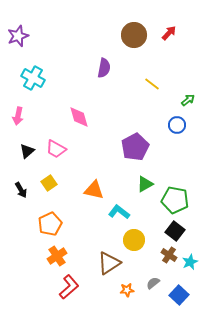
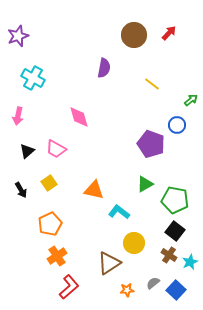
green arrow: moved 3 px right
purple pentagon: moved 16 px right, 3 px up; rotated 24 degrees counterclockwise
yellow circle: moved 3 px down
blue square: moved 3 px left, 5 px up
